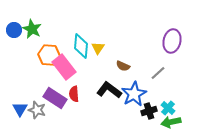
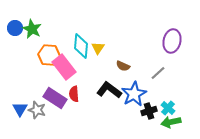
blue circle: moved 1 px right, 2 px up
